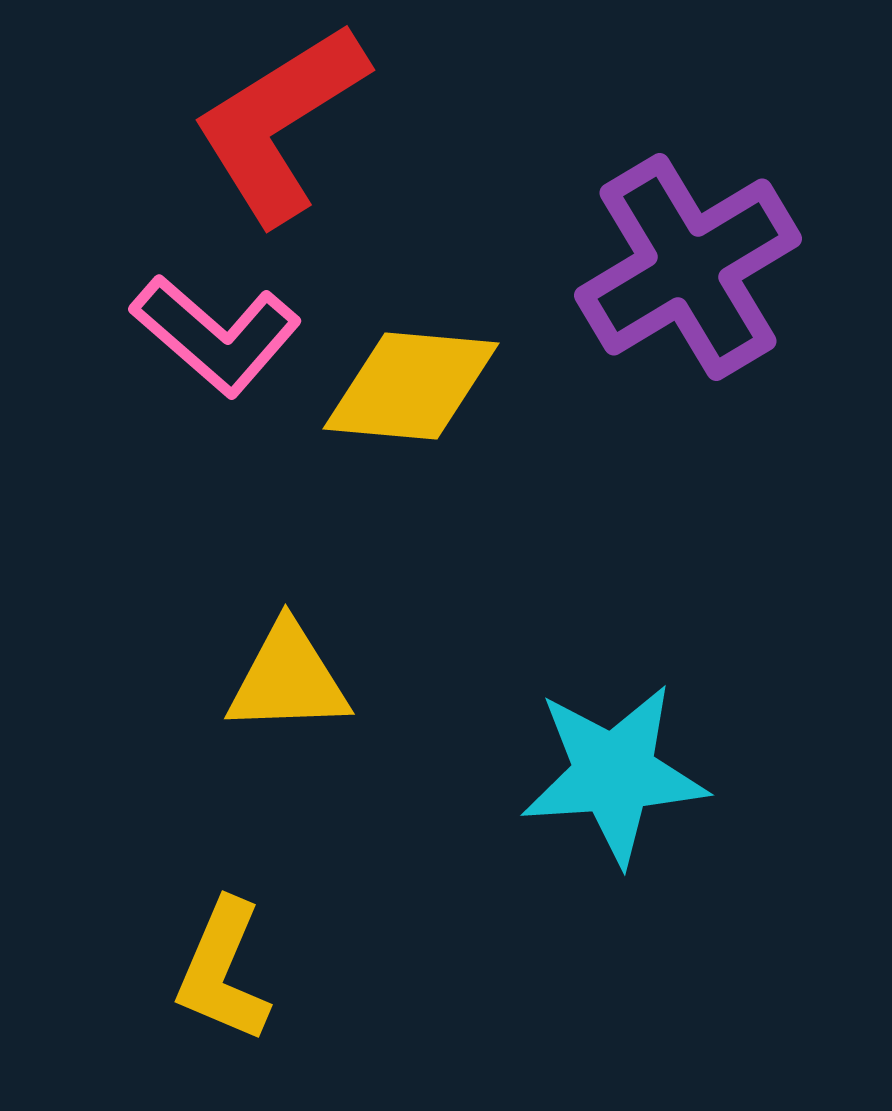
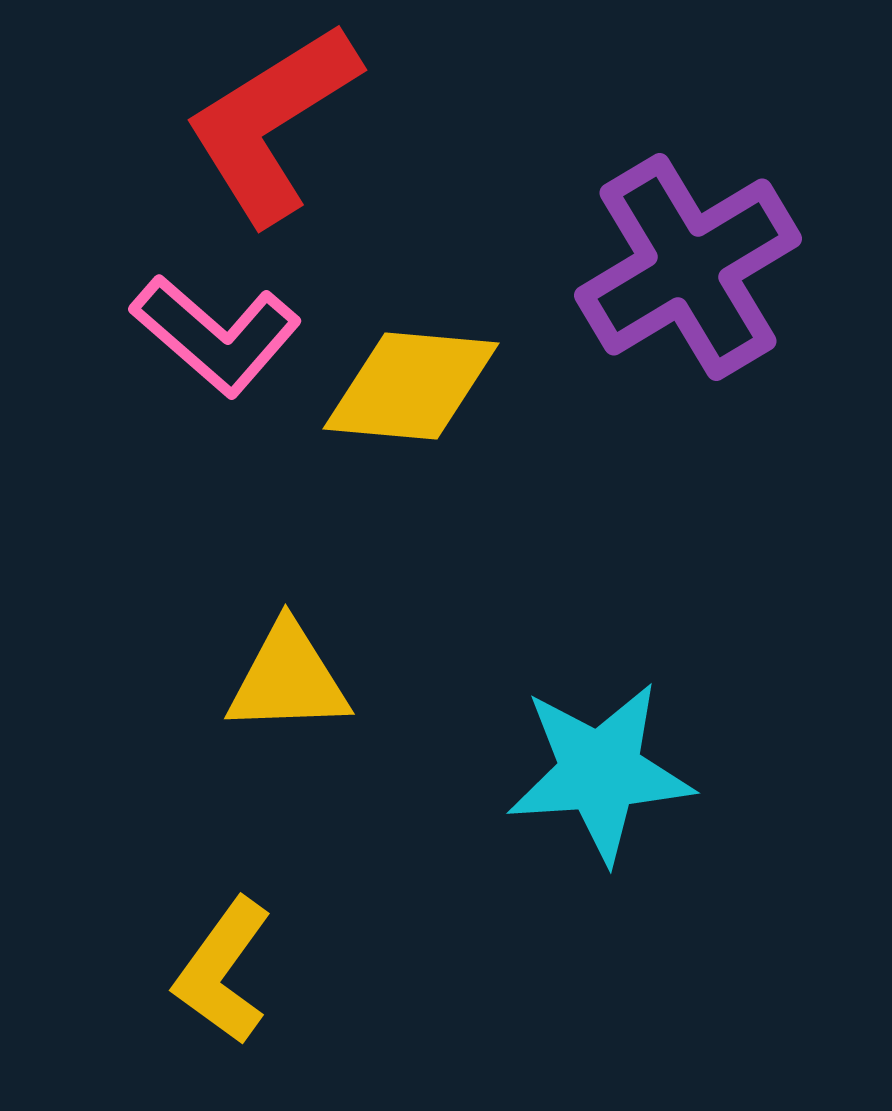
red L-shape: moved 8 px left
cyan star: moved 14 px left, 2 px up
yellow L-shape: rotated 13 degrees clockwise
